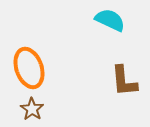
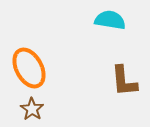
cyan semicircle: rotated 16 degrees counterclockwise
orange ellipse: rotated 9 degrees counterclockwise
